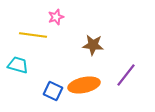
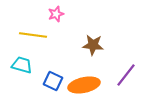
pink star: moved 3 px up
cyan trapezoid: moved 4 px right
blue square: moved 10 px up
